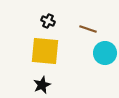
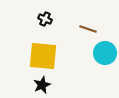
black cross: moved 3 px left, 2 px up
yellow square: moved 2 px left, 5 px down
